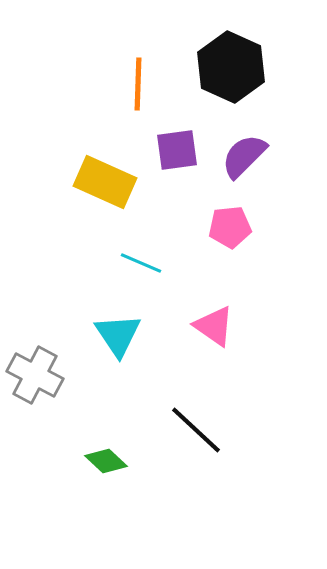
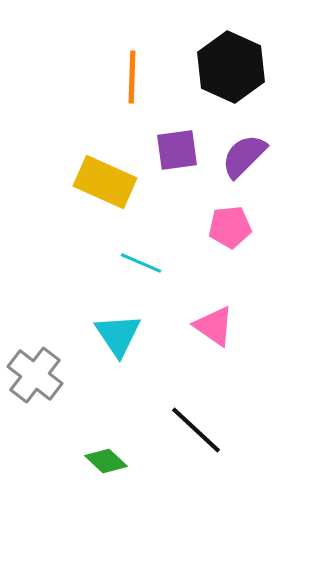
orange line: moved 6 px left, 7 px up
gray cross: rotated 10 degrees clockwise
